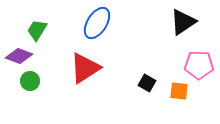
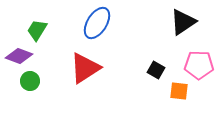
black square: moved 9 px right, 13 px up
